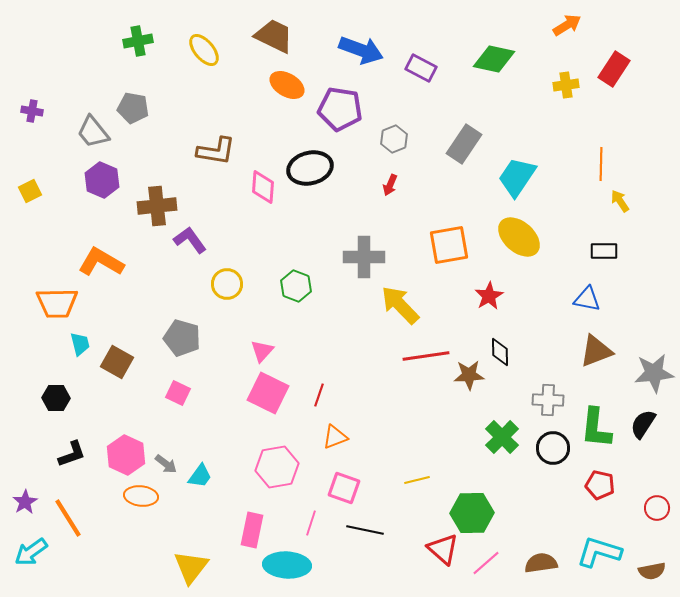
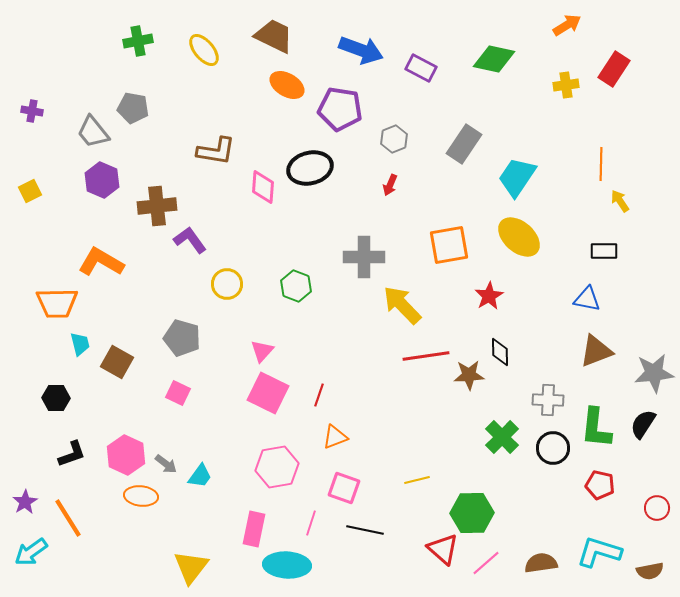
yellow arrow at (400, 305): moved 2 px right
pink rectangle at (252, 530): moved 2 px right, 1 px up
brown semicircle at (652, 571): moved 2 px left
